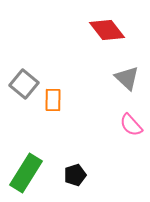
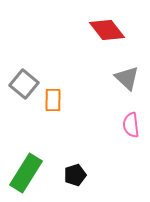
pink semicircle: rotated 35 degrees clockwise
